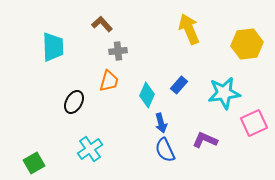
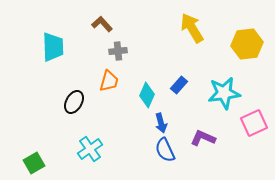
yellow arrow: moved 3 px right, 1 px up; rotated 8 degrees counterclockwise
purple L-shape: moved 2 px left, 2 px up
